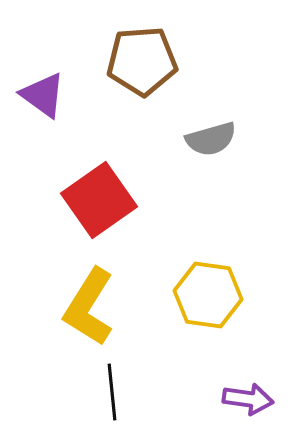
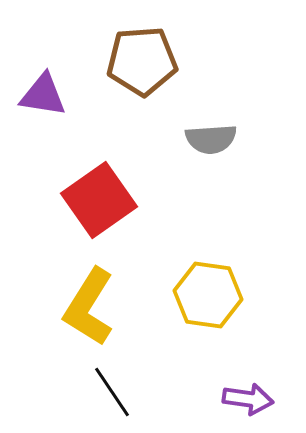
purple triangle: rotated 27 degrees counterclockwise
gray semicircle: rotated 12 degrees clockwise
black line: rotated 28 degrees counterclockwise
